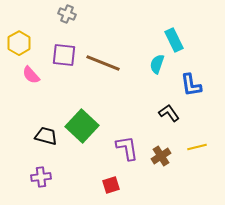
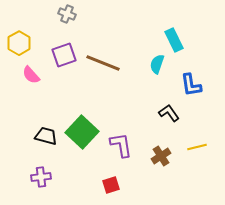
purple square: rotated 25 degrees counterclockwise
green square: moved 6 px down
purple L-shape: moved 6 px left, 3 px up
